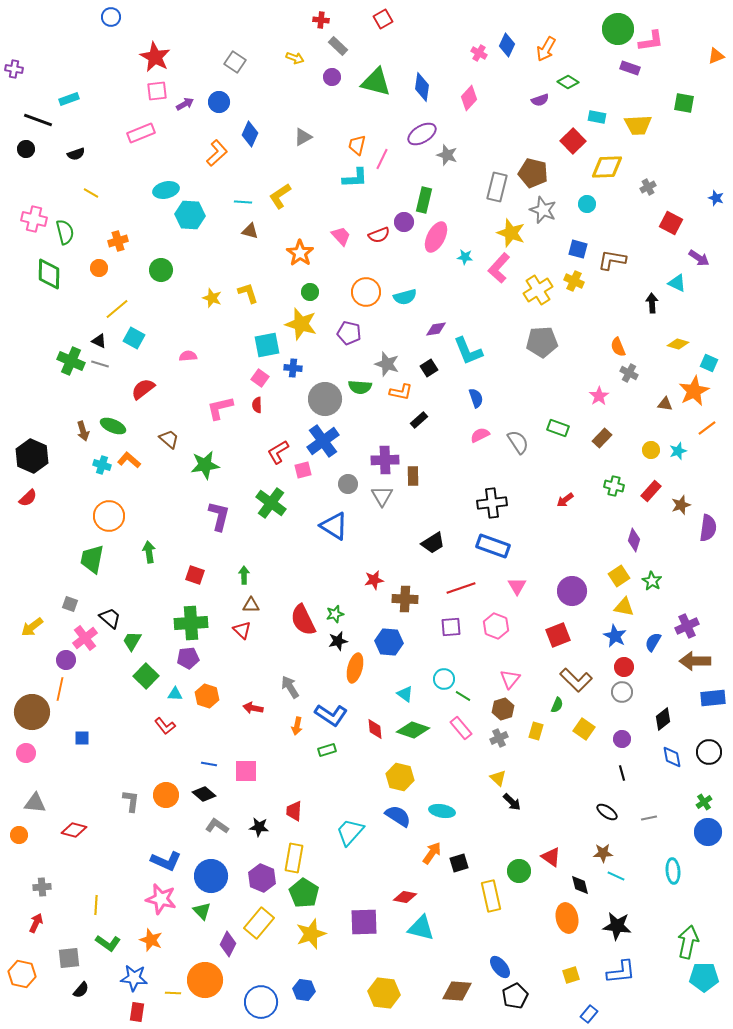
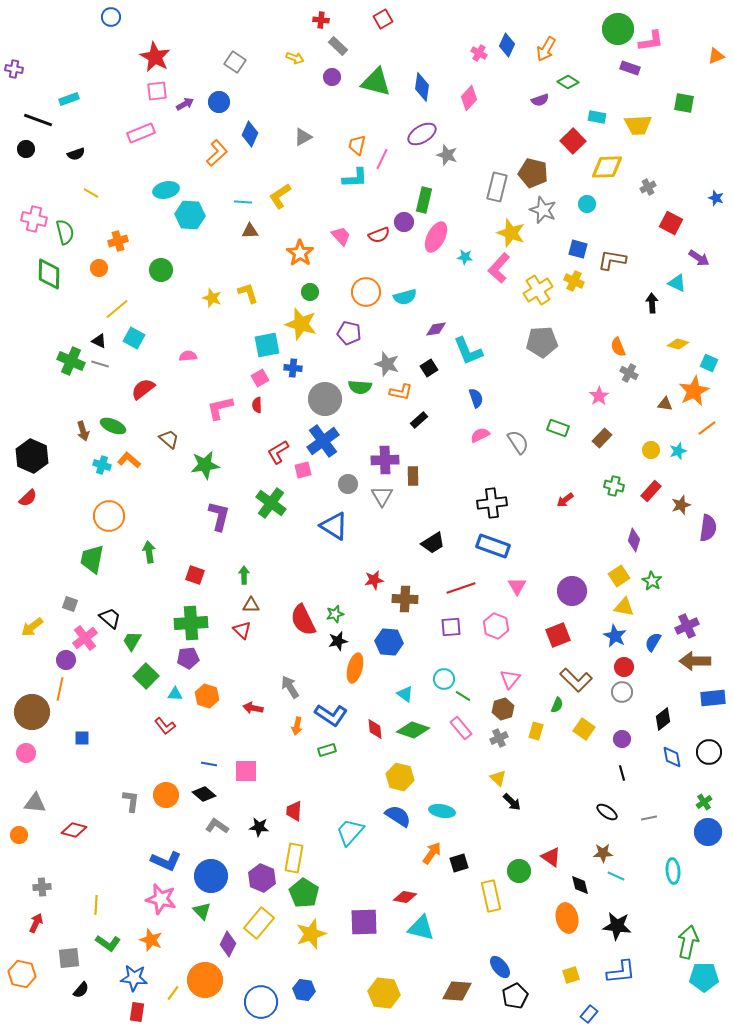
brown triangle at (250, 231): rotated 18 degrees counterclockwise
pink square at (260, 378): rotated 24 degrees clockwise
yellow line at (173, 993): rotated 56 degrees counterclockwise
